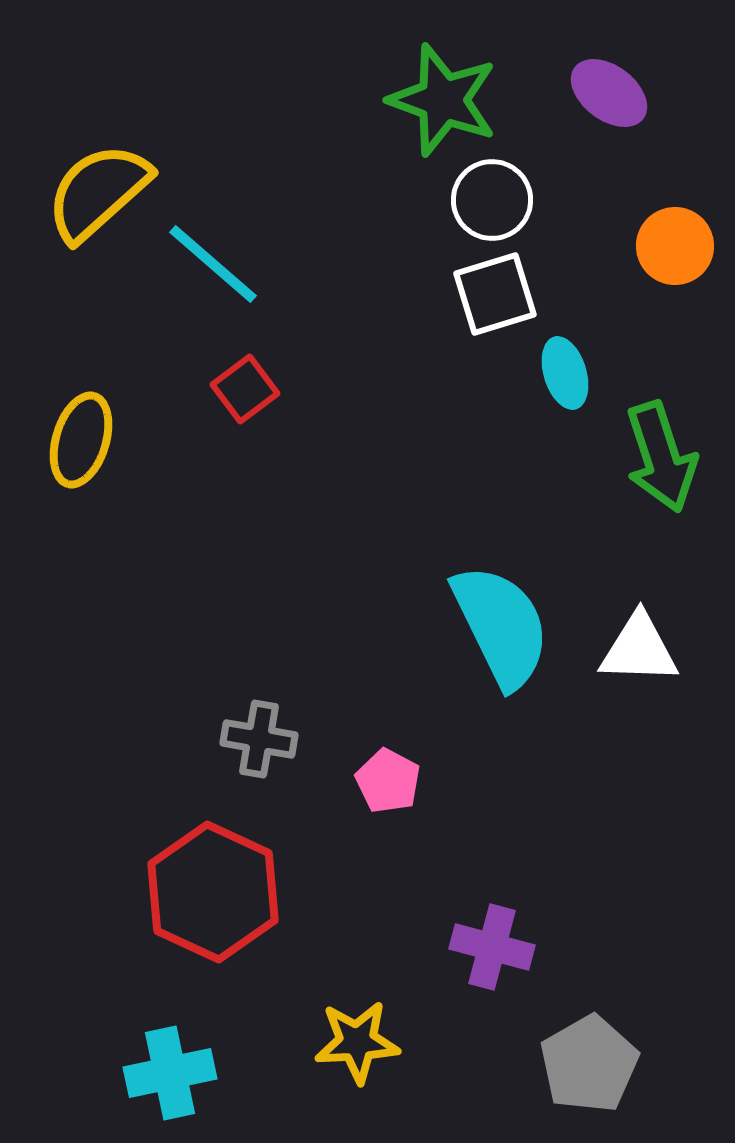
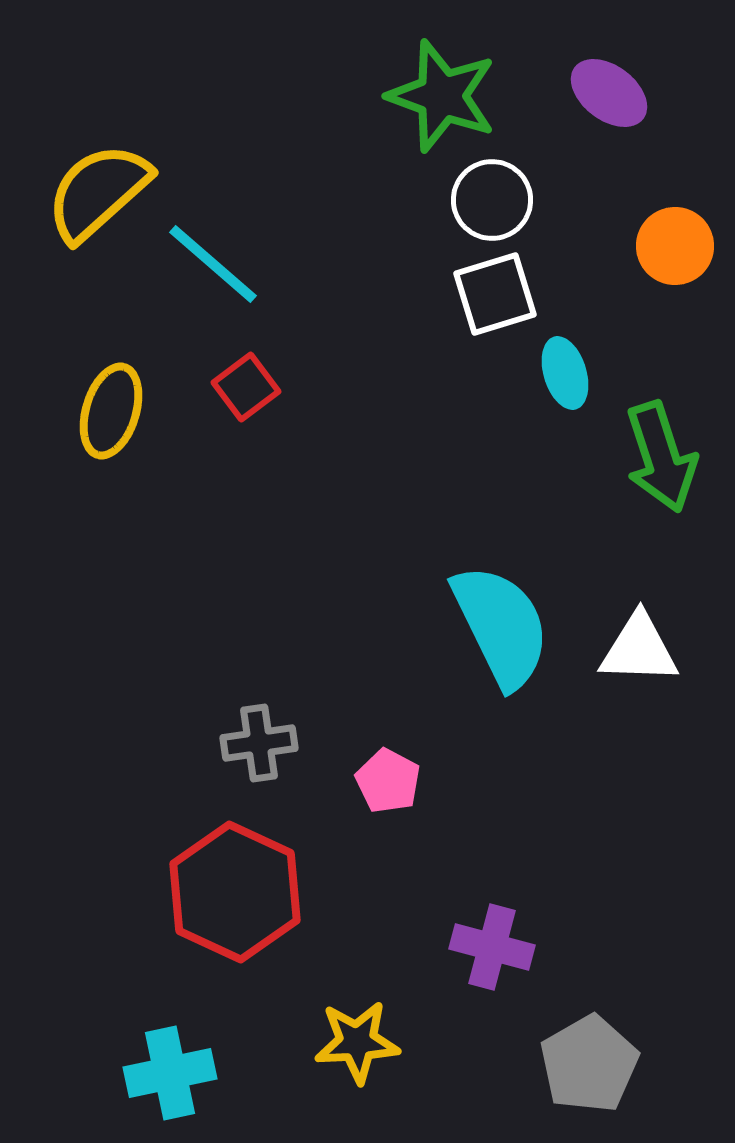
green star: moved 1 px left, 4 px up
red square: moved 1 px right, 2 px up
yellow ellipse: moved 30 px right, 29 px up
gray cross: moved 4 px down; rotated 18 degrees counterclockwise
red hexagon: moved 22 px right
